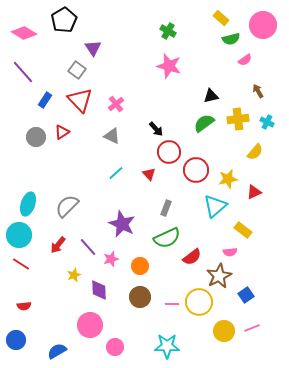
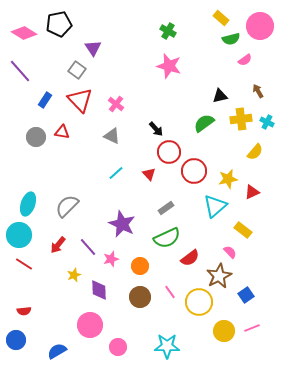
black pentagon at (64, 20): moved 5 px left, 4 px down; rotated 20 degrees clockwise
pink circle at (263, 25): moved 3 px left, 1 px down
purple line at (23, 72): moved 3 px left, 1 px up
black triangle at (211, 96): moved 9 px right
pink cross at (116, 104): rotated 14 degrees counterclockwise
yellow cross at (238, 119): moved 3 px right
red triangle at (62, 132): rotated 42 degrees clockwise
red circle at (196, 170): moved 2 px left, 1 px down
red triangle at (254, 192): moved 2 px left
gray rectangle at (166, 208): rotated 35 degrees clockwise
pink semicircle at (230, 252): rotated 128 degrees counterclockwise
red semicircle at (192, 257): moved 2 px left, 1 px down
red line at (21, 264): moved 3 px right
pink line at (172, 304): moved 2 px left, 12 px up; rotated 56 degrees clockwise
red semicircle at (24, 306): moved 5 px down
pink circle at (115, 347): moved 3 px right
